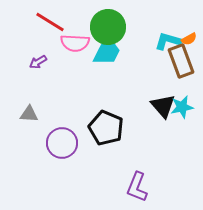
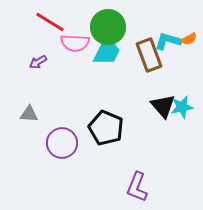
brown rectangle: moved 32 px left, 6 px up
